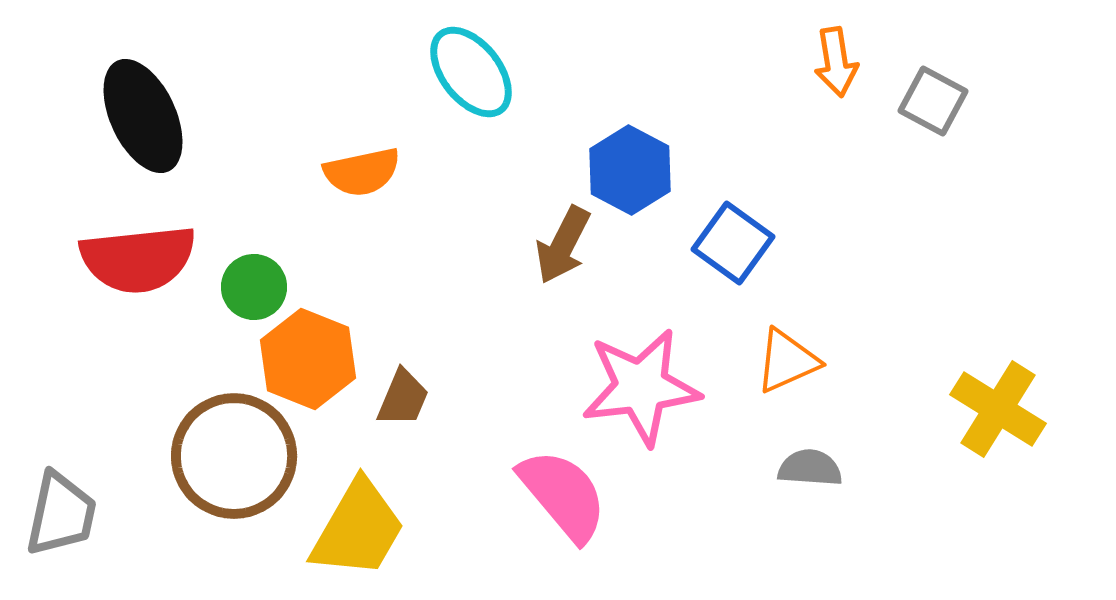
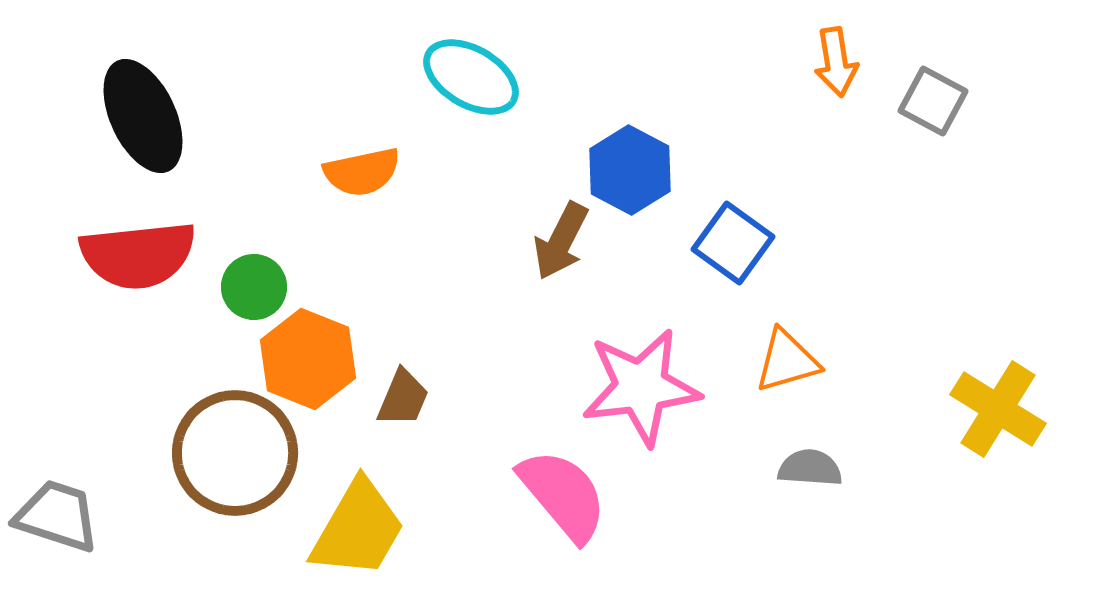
cyan ellipse: moved 5 px down; rotated 22 degrees counterclockwise
brown arrow: moved 2 px left, 4 px up
red semicircle: moved 4 px up
orange triangle: rotated 8 degrees clockwise
brown circle: moved 1 px right, 3 px up
gray trapezoid: moved 4 px left, 2 px down; rotated 84 degrees counterclockwise
